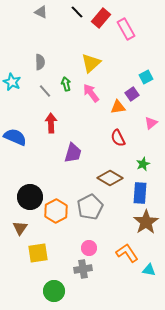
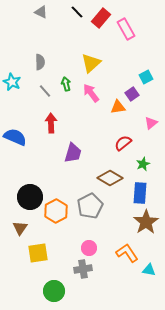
red semicircle: moved 5 px right, 5 px down; rotated 78 degrees clockwise
gray pentagon: moved 1 px up
